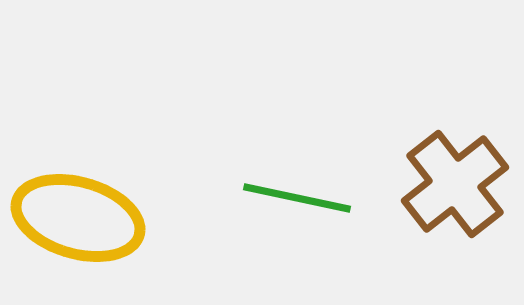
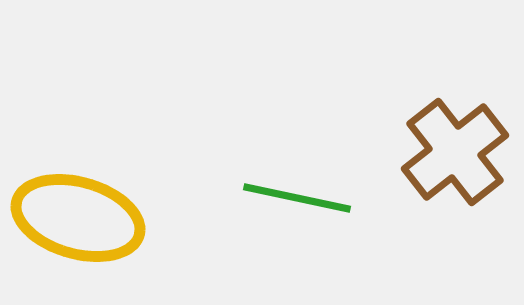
brown cross: moved 32 px up
